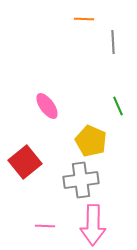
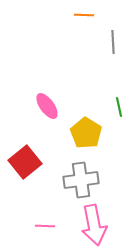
orange line: moved 4 px up
green line: moved 1 px right, 1 px down; rotated 12 degrees clockwise
yellow pentagon: moved 5 px left, 8 px up; rotated 8 degrees clockwise
pink arrow: moved 1 px right; rotated 12 degrees counterclockwise
